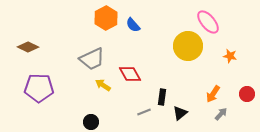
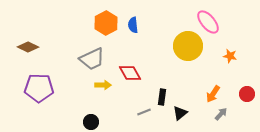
orange hexagon: moved 5 px down
blue semicircle: rotated 35 degrees clockwise
red diamond: moved 1 px up
yellow arrow: rotated 147 degrees clockwise
